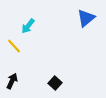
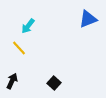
blue triangle: moved 2 px right, 1 px down; rotated 18 degrees clockwise
yellow line: moved 5 px right, 2 px down
black square: moved 1 px left
